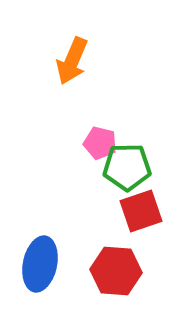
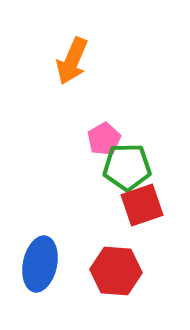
pink pentagon: moved 4 px right, 4 px up; rotated 28 degrees clockwise
red square: moved 1 px right, 6 px up
